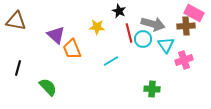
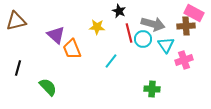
brown triangle: rotated 25 degrees counterclockwise
cyan line: rotated 21 degrees counterclockwise
